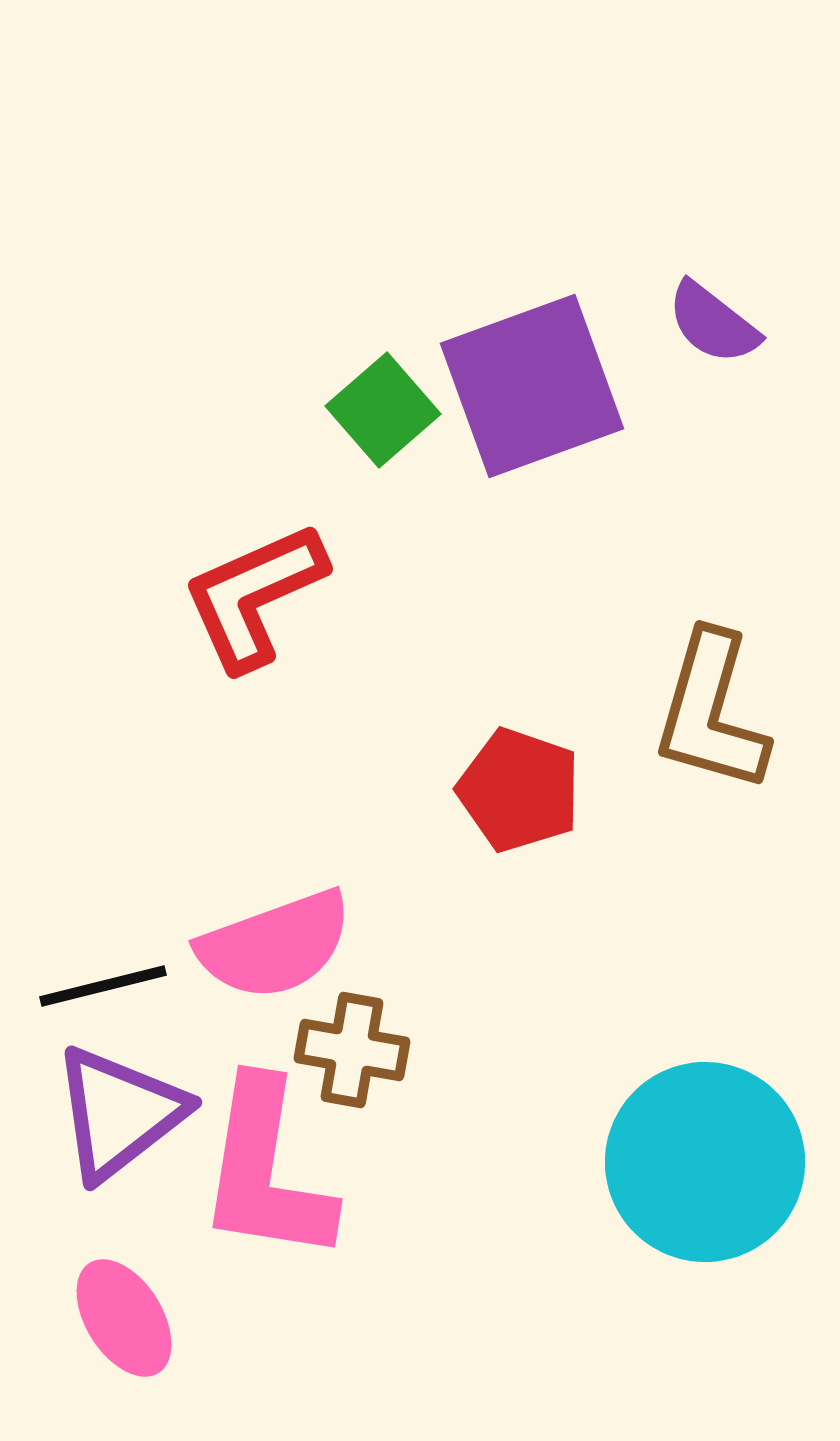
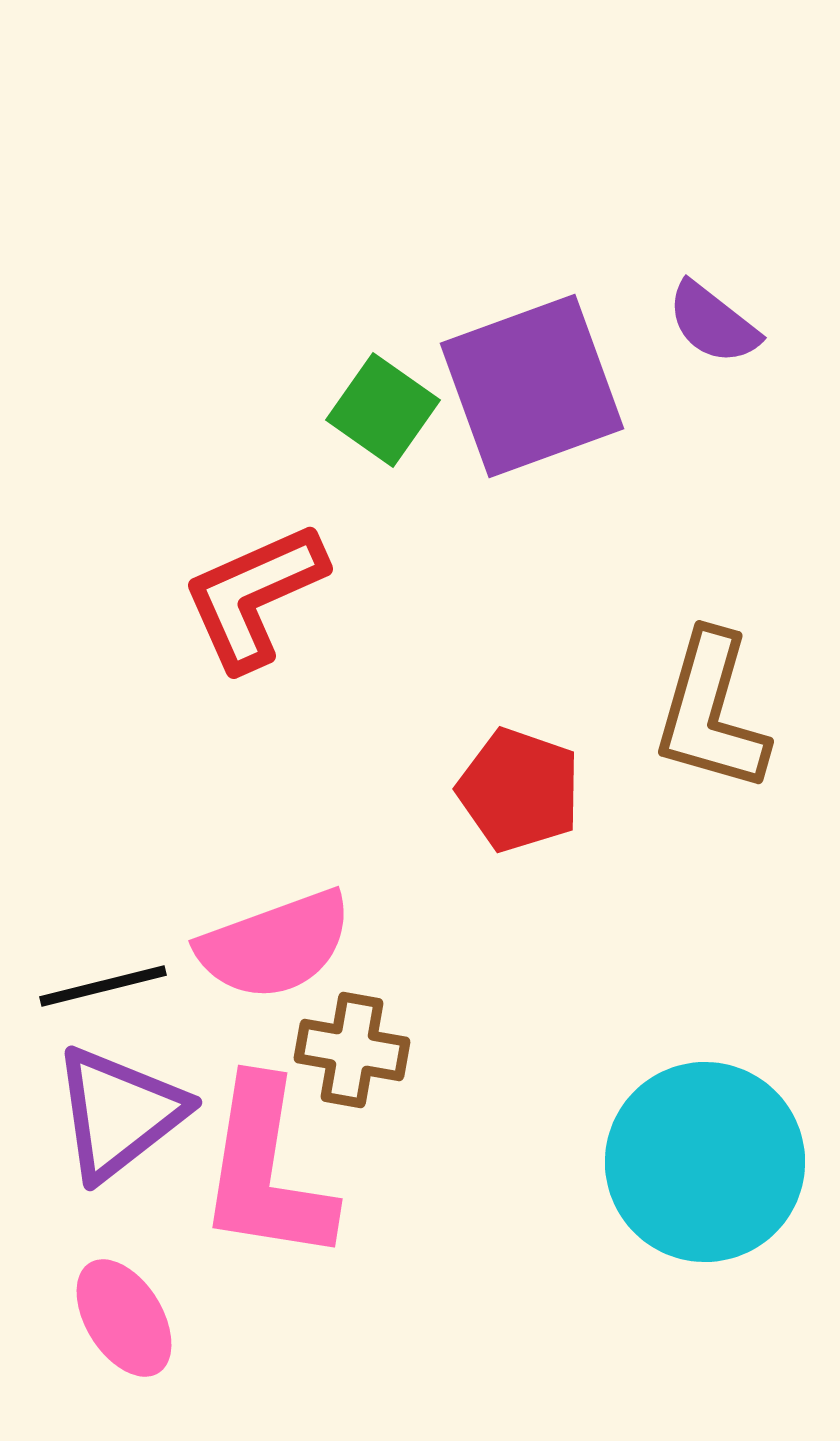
green square: rotated 14 degrees counterclockwise
